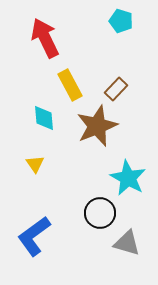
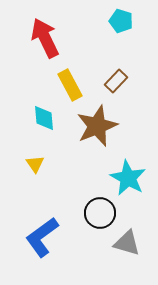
brown rectangle: moved 8 px up
blue L-shape: moved 8 px right, 1 px down
